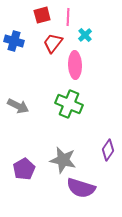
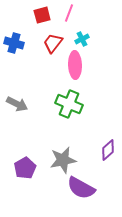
pink line: moved 1 px right, 4 px up; rotated 18 degrees clockwise
cyan cross: moved 3 px left, 4 px down; rotated 16 degrees clockwise
blue cross: moved 2 px down
gray arrow: moved 1 px left, 2 px up
purple diamond: rotated 15 degrees clockwise
gray star: rotated 24 degrees counterclockwise
purple pentagon: moved 1 px right, 1 px up
purple semicircle: rotated 12 degrees clockwise
